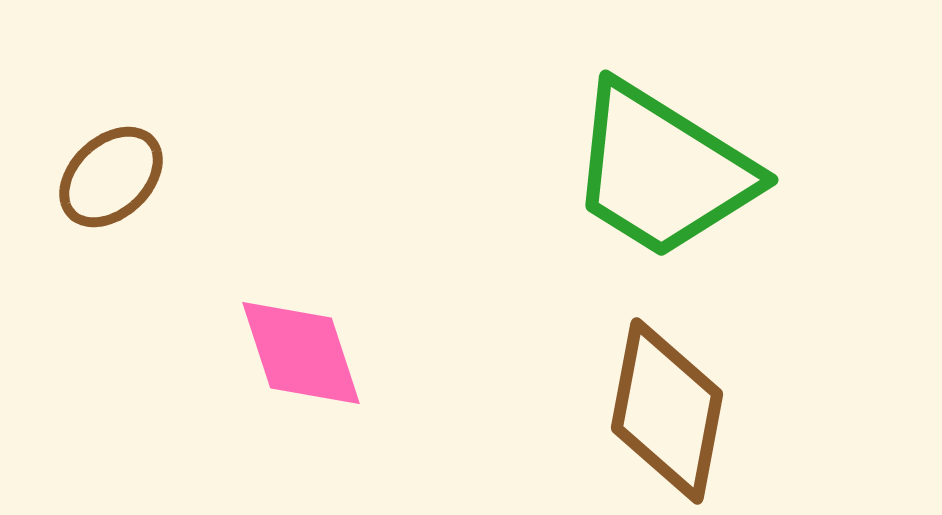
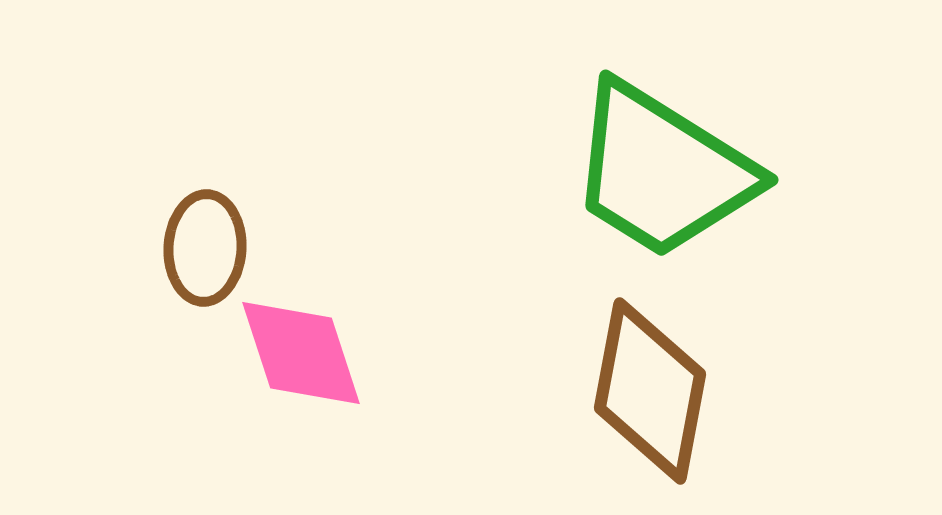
brown ellipse: moved 94 px right, 71 px down; rotated 44 degrees counterclockwise
brown diamond: moved 17 px left, 20 px up
